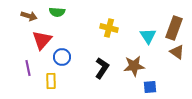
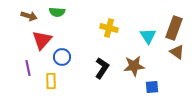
blue square: moved 2 px right
